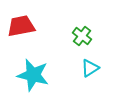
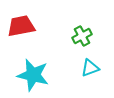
green cross: rotated 24 degrees clockwise
cyan triangle: rotated 12 degrees clockwise
